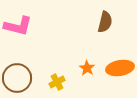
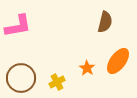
pink L-shape: rotated 24 degrees counterclockwise
orange ellipse: moved 2 px left, 7 px up; rotated 44 degrees counterclockwise
brown circle: moved 4 px right
